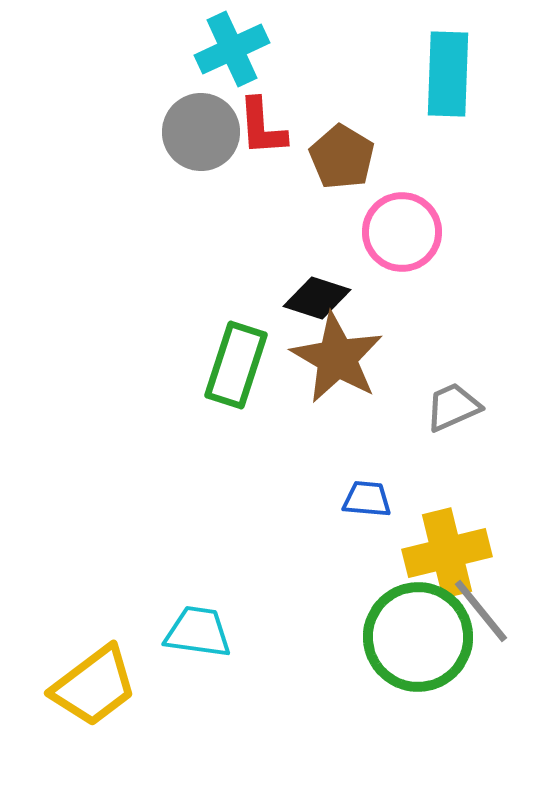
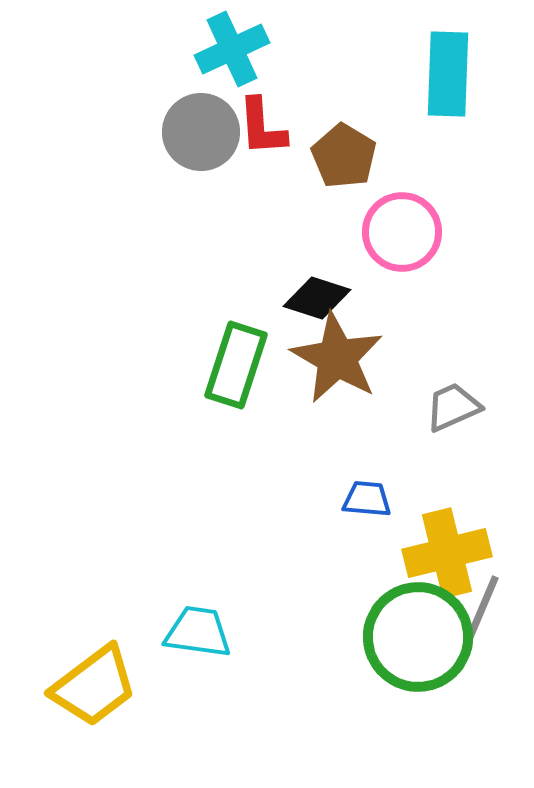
brown pentagon: moved 2 px right, 1 px up
gray line: rotated 62 degrees clockwise
